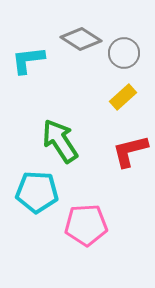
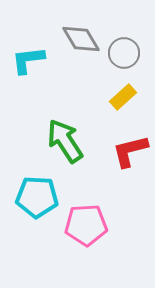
gray diamond: rotated 27 degrees clockwise
green arrow: moved 5 px right
cyan pentagon: moved 5 px down
